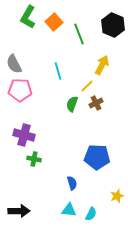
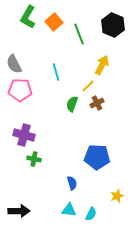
cyan line: moved 2 px left, 1 px down
yellow line: moved 1 px right
brown cross: moved 1 px right
